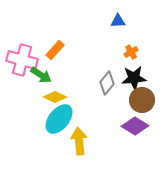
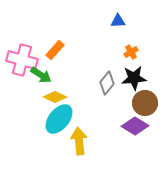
brown circle: moved 3 px right, 3 px down
